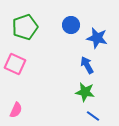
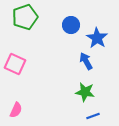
green pentagon: moved 10 px up
blue star: rotated 20 degrees clockwise
blue arrow: moved 1 px left, 4 px up
blue line: rotated 56 degrees counterclockwise
